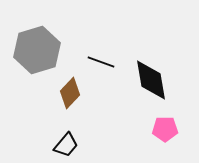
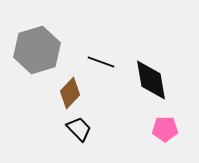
black trapezoid: moved 13 px right, 16 px up; rotated 84 degrees counterclockwise
